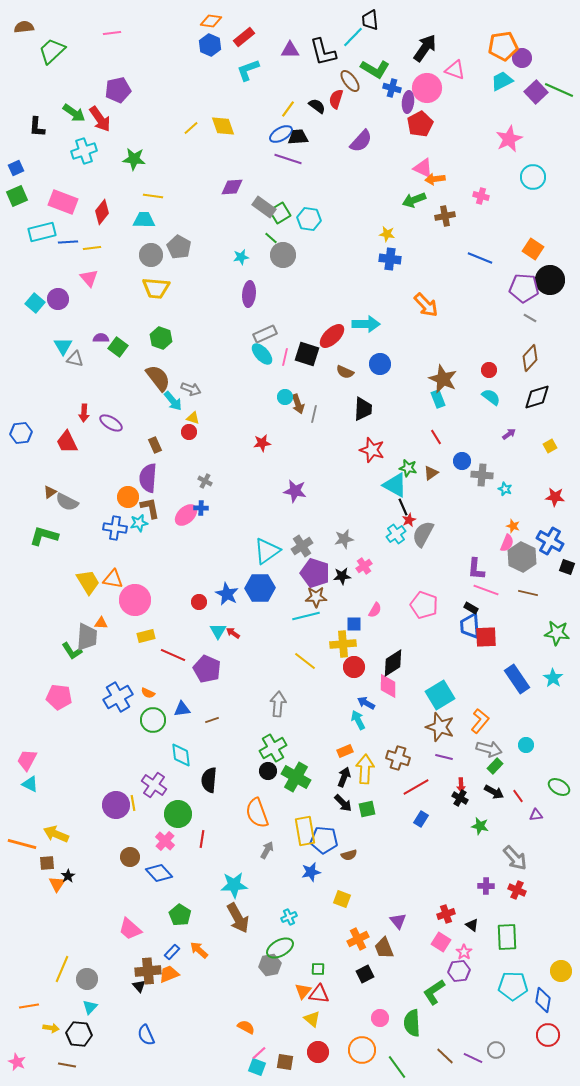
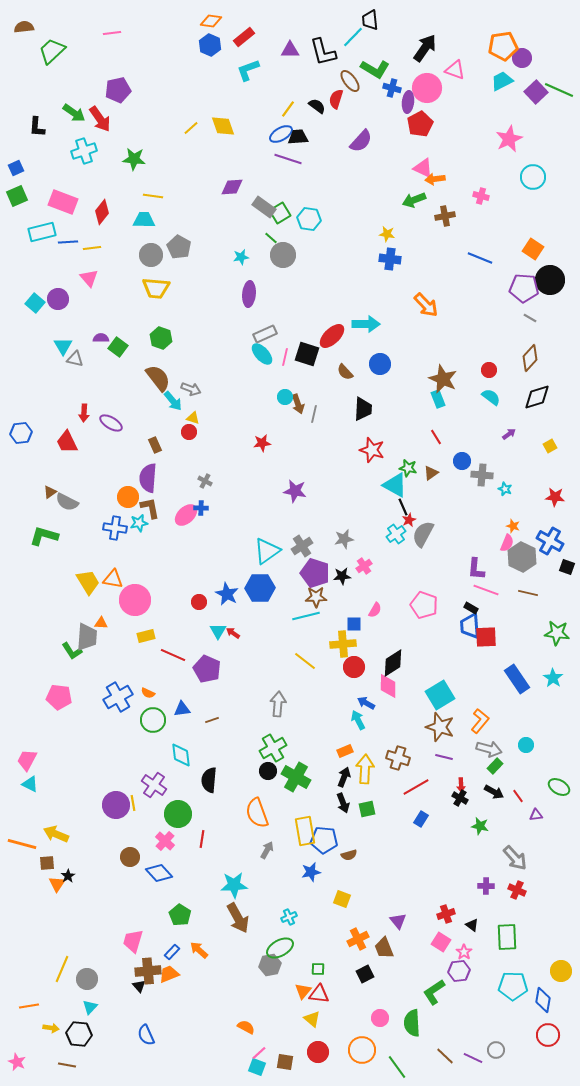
brown semicircle at (345, 372): rotated 24 degrees clockwise
black arrow at (343, 803): rotated 24 degrees clockwise
pink trapezoid at (130, 929): moved 3 px right, 12 px down; rotated 65 degrees clockwise
